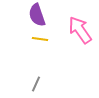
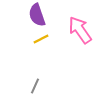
yellow line: moved 1 px right; rotated 35 degrees counterclockwise
gray line: moved 1 px left, 2 px down
